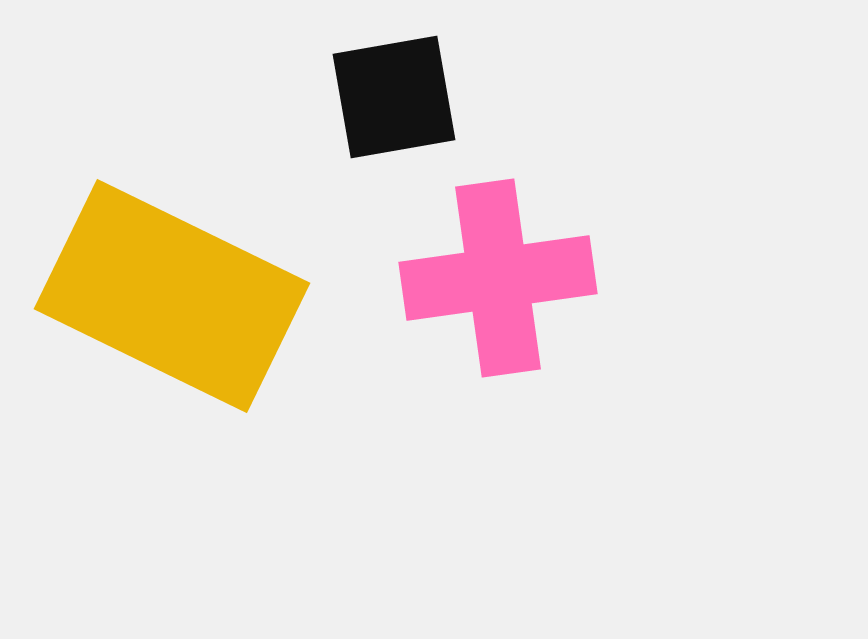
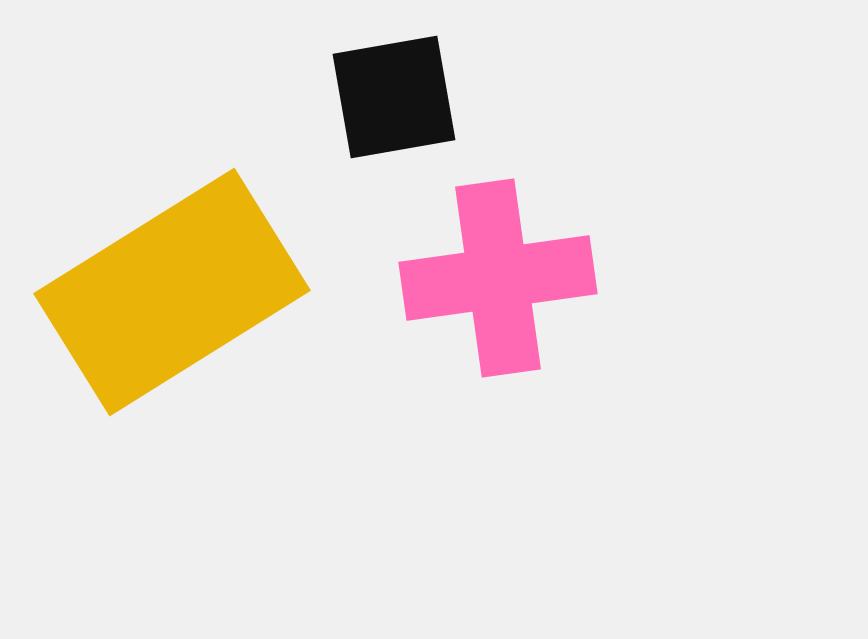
yellow rectangle: moved 4 px up; rotated 58 degrees counterclockwise
